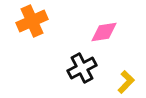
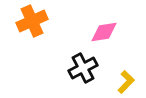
black cross: moved 1 px right
